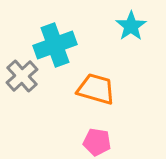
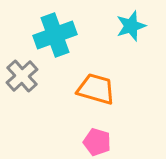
cyan star: rotated 16 degrees clockwise
cyan cross: moved 10 px up
pink pentagon: rotated 8 degrees clockwise
